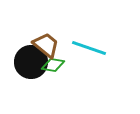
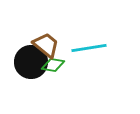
cyan line: rotated 28 degrees counterclockwise
